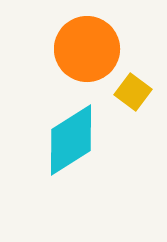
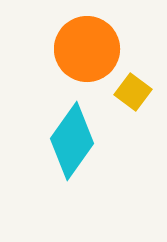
cyan diamond: moved 1 px right, 1 px down; rotated 22 degrees counterclockwise
